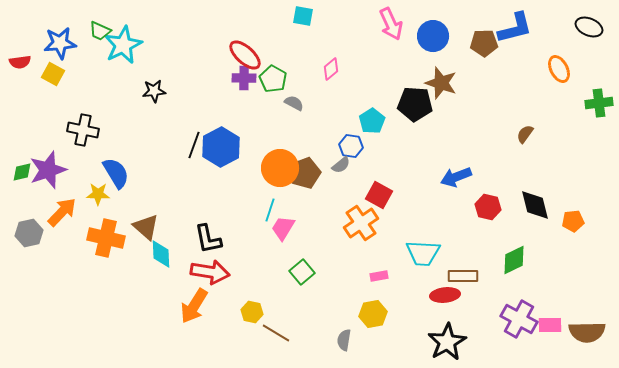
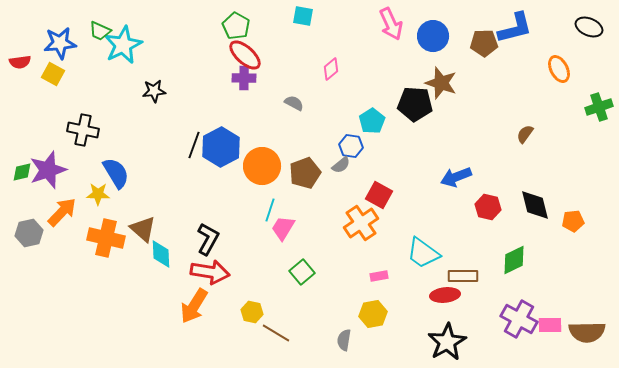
green pentagon at (273, 79): moved 37 px left, 53 px up
green cross at (599, 103): moved 4 px down; rotated 12 degrees counterclockwise
orange circle at (280, 168): moved 18 px left, 2 px up
brown triangle at (146, 227): moved 3 px left, 2 px down
black L-shape at (208, 239): rotated 140 degrees counterclockwise
cyan trapezoid at (423, 253): rotated 33 degrees clockwise
